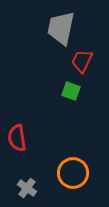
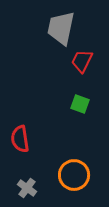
green square: moved 9 px right, 13 px down
red semicircle: moved 3 px right, 1 px down
orange circle: moved 1 px right, 2 px down
